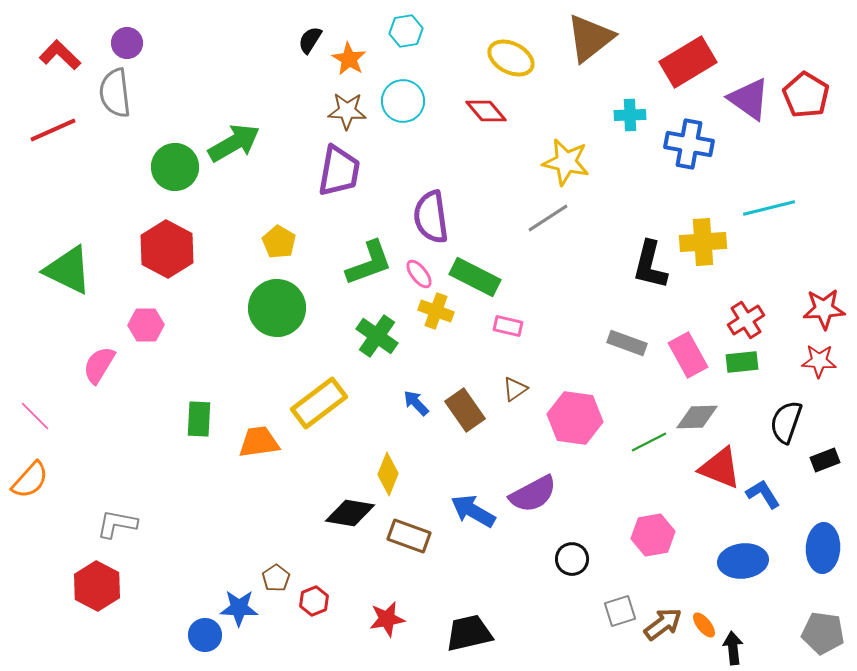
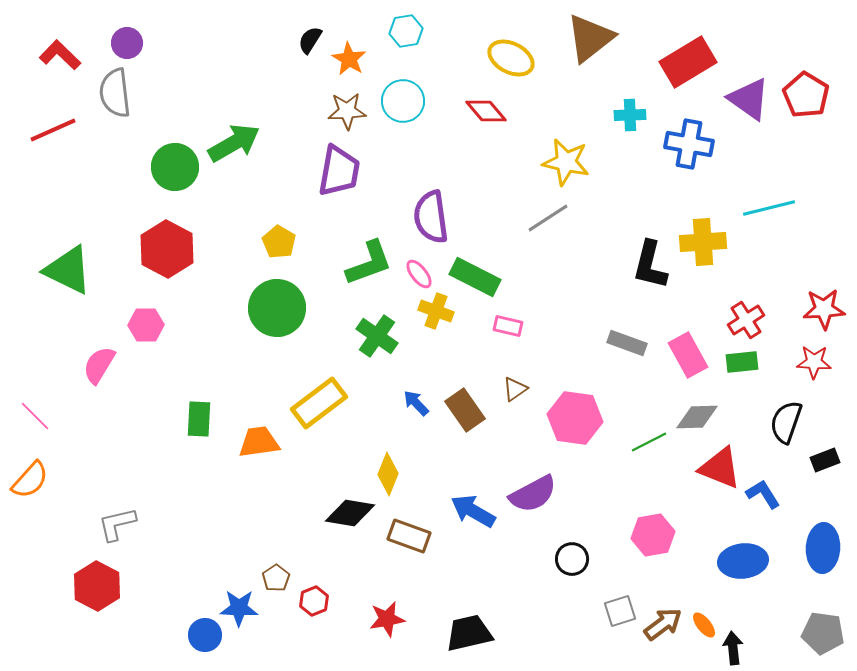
brown star at (347, 111): rotated 6 degrees counterclockwise
red star at (819, 361): moved 5 px left, 1 px down
gray L-shape at (117, 524): rotated 24 degrees counterclockwise
